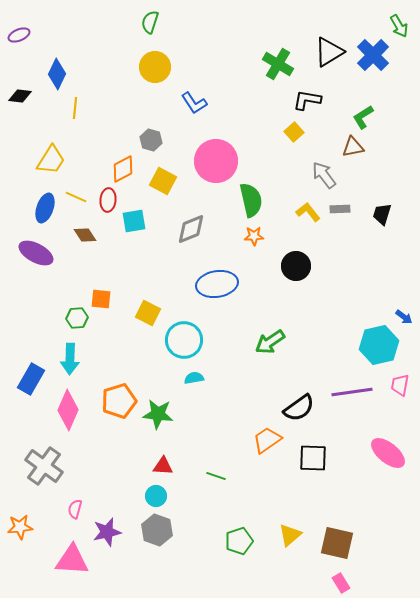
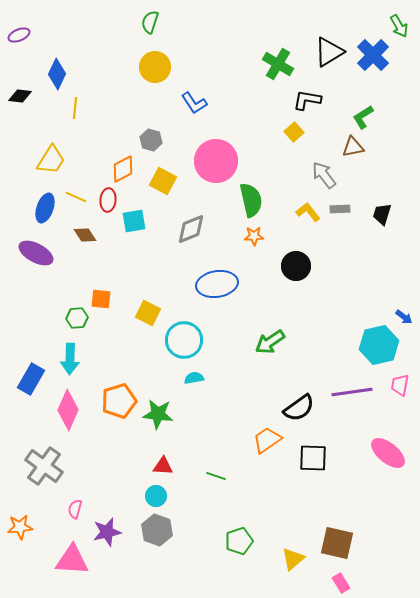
yellow triangle at (290, 535): moved 3 px right, 24 px down
